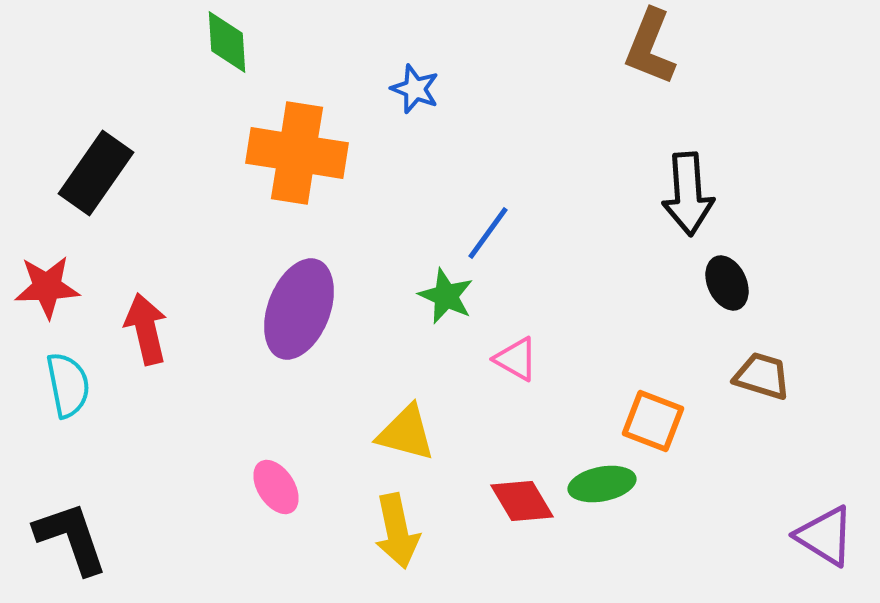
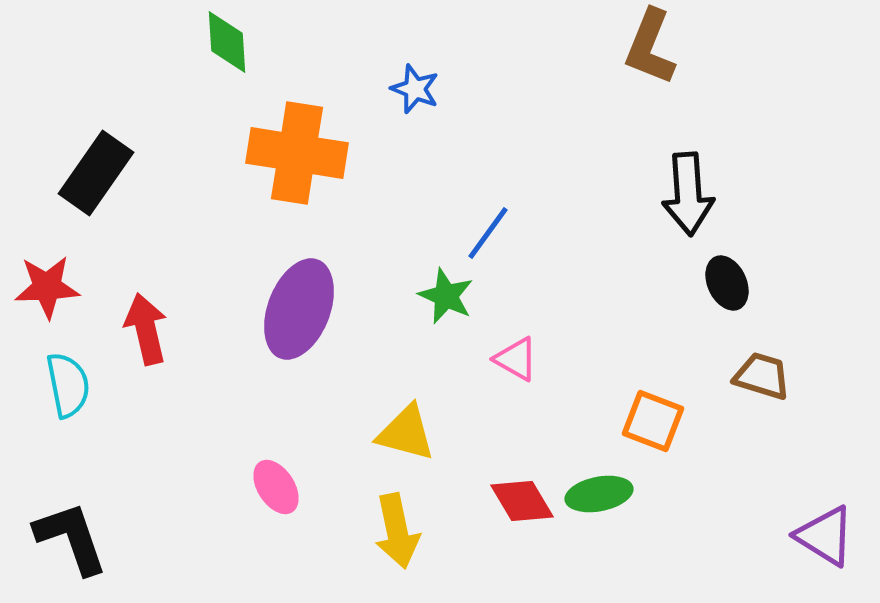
green ellipse: moved 3 px left, 10 px down
